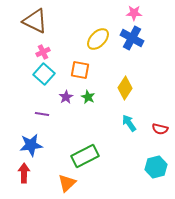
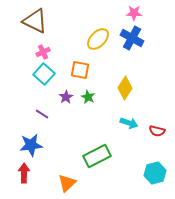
purple line: rotated 24 degrees clockwise
cyan arrow: rotated 144 degrees clockwise
red semicircle: moved 3 px left, 2 px down
green rectangle: moved 12 px right
cyan hexagon: moved 1 px left, 6 px down
